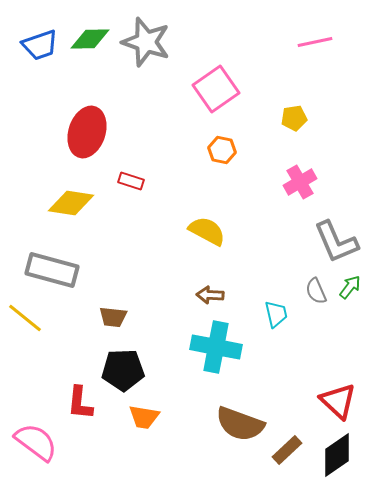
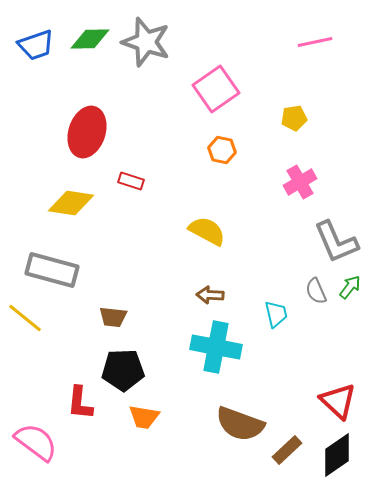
blue trapezoid: moved 4 px left
